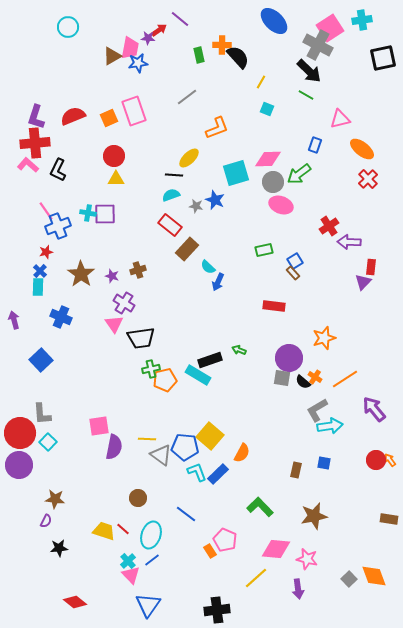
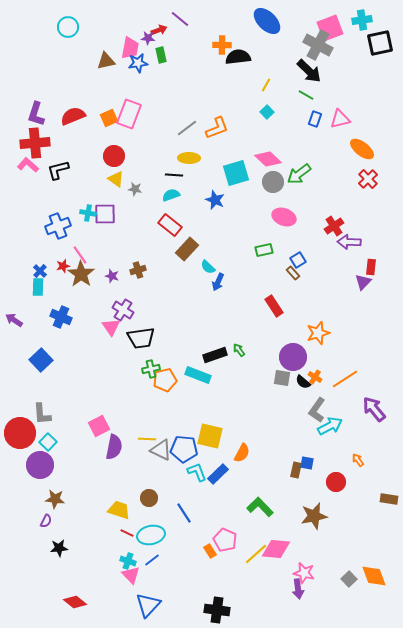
blue ellipse at (274, 21): moved 7 px left
pink square at (330, 28): rotated 12 degrees clockwise
red arrow at (159, 30): rotated 14 degrees clockwise
green rectangle at (199, 55): moved 38 px left
brown triangle at (112, 56): moved 6 px left, 5 px down; rotated 18 degrees clockwise
black semicircle at (238, 57): rotated 55 degrees counterclockwise
black square at (383, 58): moved 3 px left, 15 px up
yellow line at (261, 82): moved 5 px right, 3 px down
gray line at (187, 97): moved 31 px down
cyan square at (267, 109): moved 3 px down; rotated 24 degrees clockwise
pink rectangle at (134, 111): moved 5 px left, 3 px down; rotated 40 degrees clockwise
purple L-shape at (36, 117): moved 3 px up
blue rectangle at (315, 145): moved 26 px up
yellow ellipse at (189, 158): rotated 45 degrees clockwise
pink diamond at (268, 159): rotated 44 degrees clockwise
black L-shape at (58, 170): rotated 50 degrees clockwise
yellow triangle at (116, 179): rotated 36 degrees clockwise
pink ellipse at (281, 205): moved 3 px right, 12 px down
gray star at (196, 206): moved 61 px left, 17 px up
pink line at (46, 211): moved 34 px right, 44 px down
red cross at (329, 226): moved 5 px right
red star at (46, 252): moved 17 px right, 14 px down
blue square at (295, 261): moved 3 px right, 1 px up
purple cross at (124, 303): moved 1 px left, 7 px down
red rectangle at (274, 306): rotated 50 degrees clockwise
purple arrow at (14, 320): rotated 42 degrees counterclockwise
pink triangle at (114, 324): moved 3 px left, 3 px down
orange star at (324, 338): moved 6 px left, 5 px up
green arrow at (239, 350): rotated 32 degrees clockwise
purple circle at (289, 358): moved 4 px right, 1 px up
black rectangle at (210, 360): moved 5 px right, 5 px up
cyan rectangle at (198, 375): rotated 10 degrees counterclockwise
gray L-shape at (317, 410): rotated 25 degrees counterclockwise
pink square at (99, 426): rotated 20 degrees counterclockwise
cyan arrow at (330, 426): rotated 20 degrees counterclockwise
yellow square at (210, 436): rotated 28 degrees counterclockwise
blue pentagon at (185, 447): moved 1 px left, 2 px down
gray triangle at (161, 455): moved 5 px up; rotated 10 degrees counterclockwise
red circle at (376, 460): moved 40 px left, 22 px down
orange arrow at (390, 460): moved 32 px left
blue square at (324, 463): moved 17 px left
purple circle at (19, 465): moved 21 px right
brown circle at (138, 498): moved 11 px right
blue line at (186, 514): moved 2 px left, 1 px up; rotated 20 degrees clockwise
brown rectangle at (389, 519): moved 20 px up
red line at (123, 529): moved 4 px right, 4 px down; rotated 16 degrees counterclockwise
yellow trapezoid at (104, 531): moved 15 px right, 21 px up
cyan ellipse at (151, 535): rotated 60 degrees clockwise
pink star at (307, 559): moved 3 px left, 14 px down
cyan cross at (128, 561): rotated 28 degrees counterclockwise
yellow line at (256, 578): moved 24 px up
blue triangle at (148, 605): rotated 8 degrees clockwise
black cross at (217, 610): rotated 15 degrees clockwise
